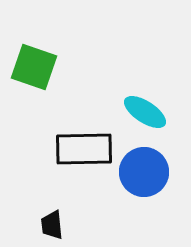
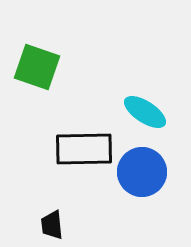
green square: moved 3 px right
blue circle: moved 2 px left
